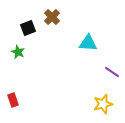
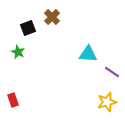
cyan triangle: moved 11 px down
yellow star: moved 4 px right, 2 px up
